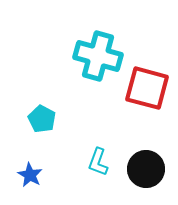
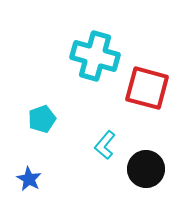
cyan cross: moved 3 px left
cyan pentagon: rotated 24 degrees clockwise
cyan L-shape: moved 7 px right, 17 px up; rotated 20 degrees clockwise
blue star: moved 1 px left, 4 px down
